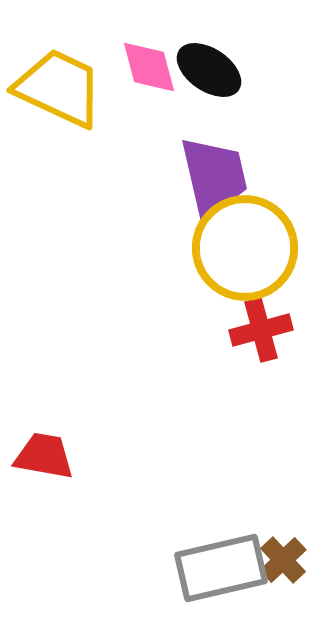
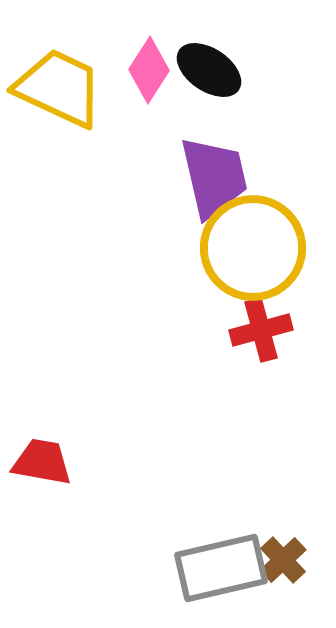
pink diamond: moved 3 px down; rotated 48 degrees clockwise
yellow circle: moved 8 px right
red trapezoid: moved 2 px left, 6 px down
